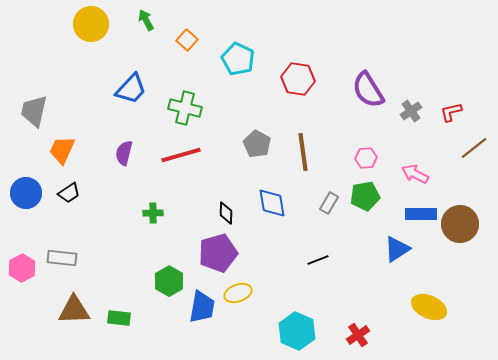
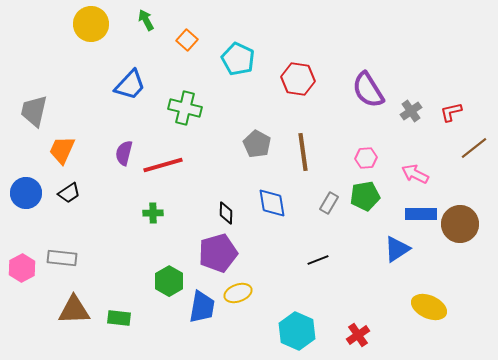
blue trapezoid at (131, 89): moved 1 px left, 4 px up
red line at (181, 155): moved 18 px left, 10 px down
